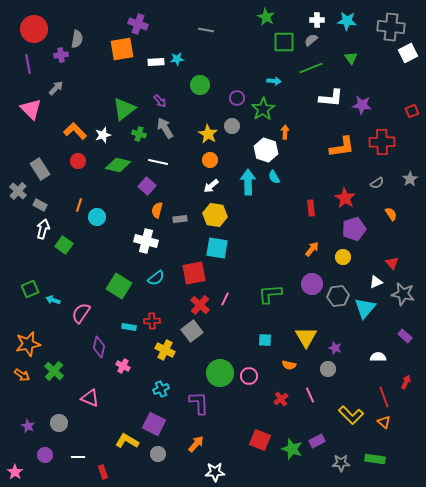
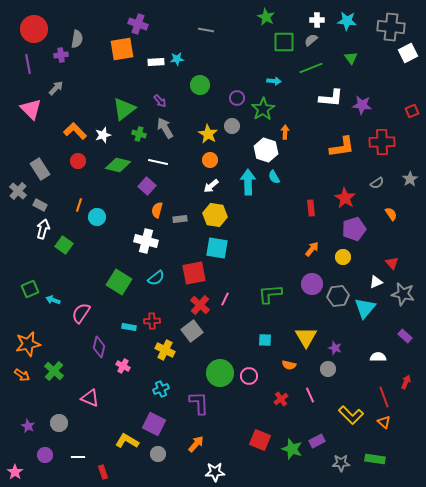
green square at (119, 286): moved 4 px up
